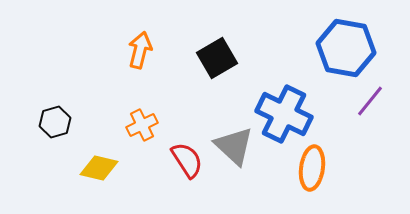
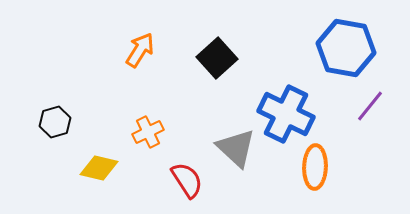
orange arrow: rotated 18 degrees clockwise
black square: rotated 12 degrees counterclockwise
purple line: moved 5 px down
blue cross: moved 2 px right
orange cross: moved 6 px right, 7 px down
gray triangle: moved 2 px right, 2 px down
red semicircle: moved 20 px down
orange ellipse: moved 3 px right, 1 px up; rotated 6 degrees counterclockwise
